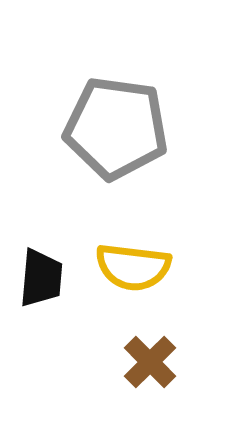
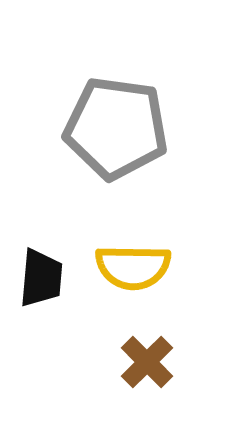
yellow semicircle: rotated 6 degrees counterclockwise
brown cross: moved 3 px left
